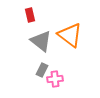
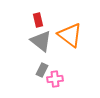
red rectangle: moved 8 px right, 5 px down
